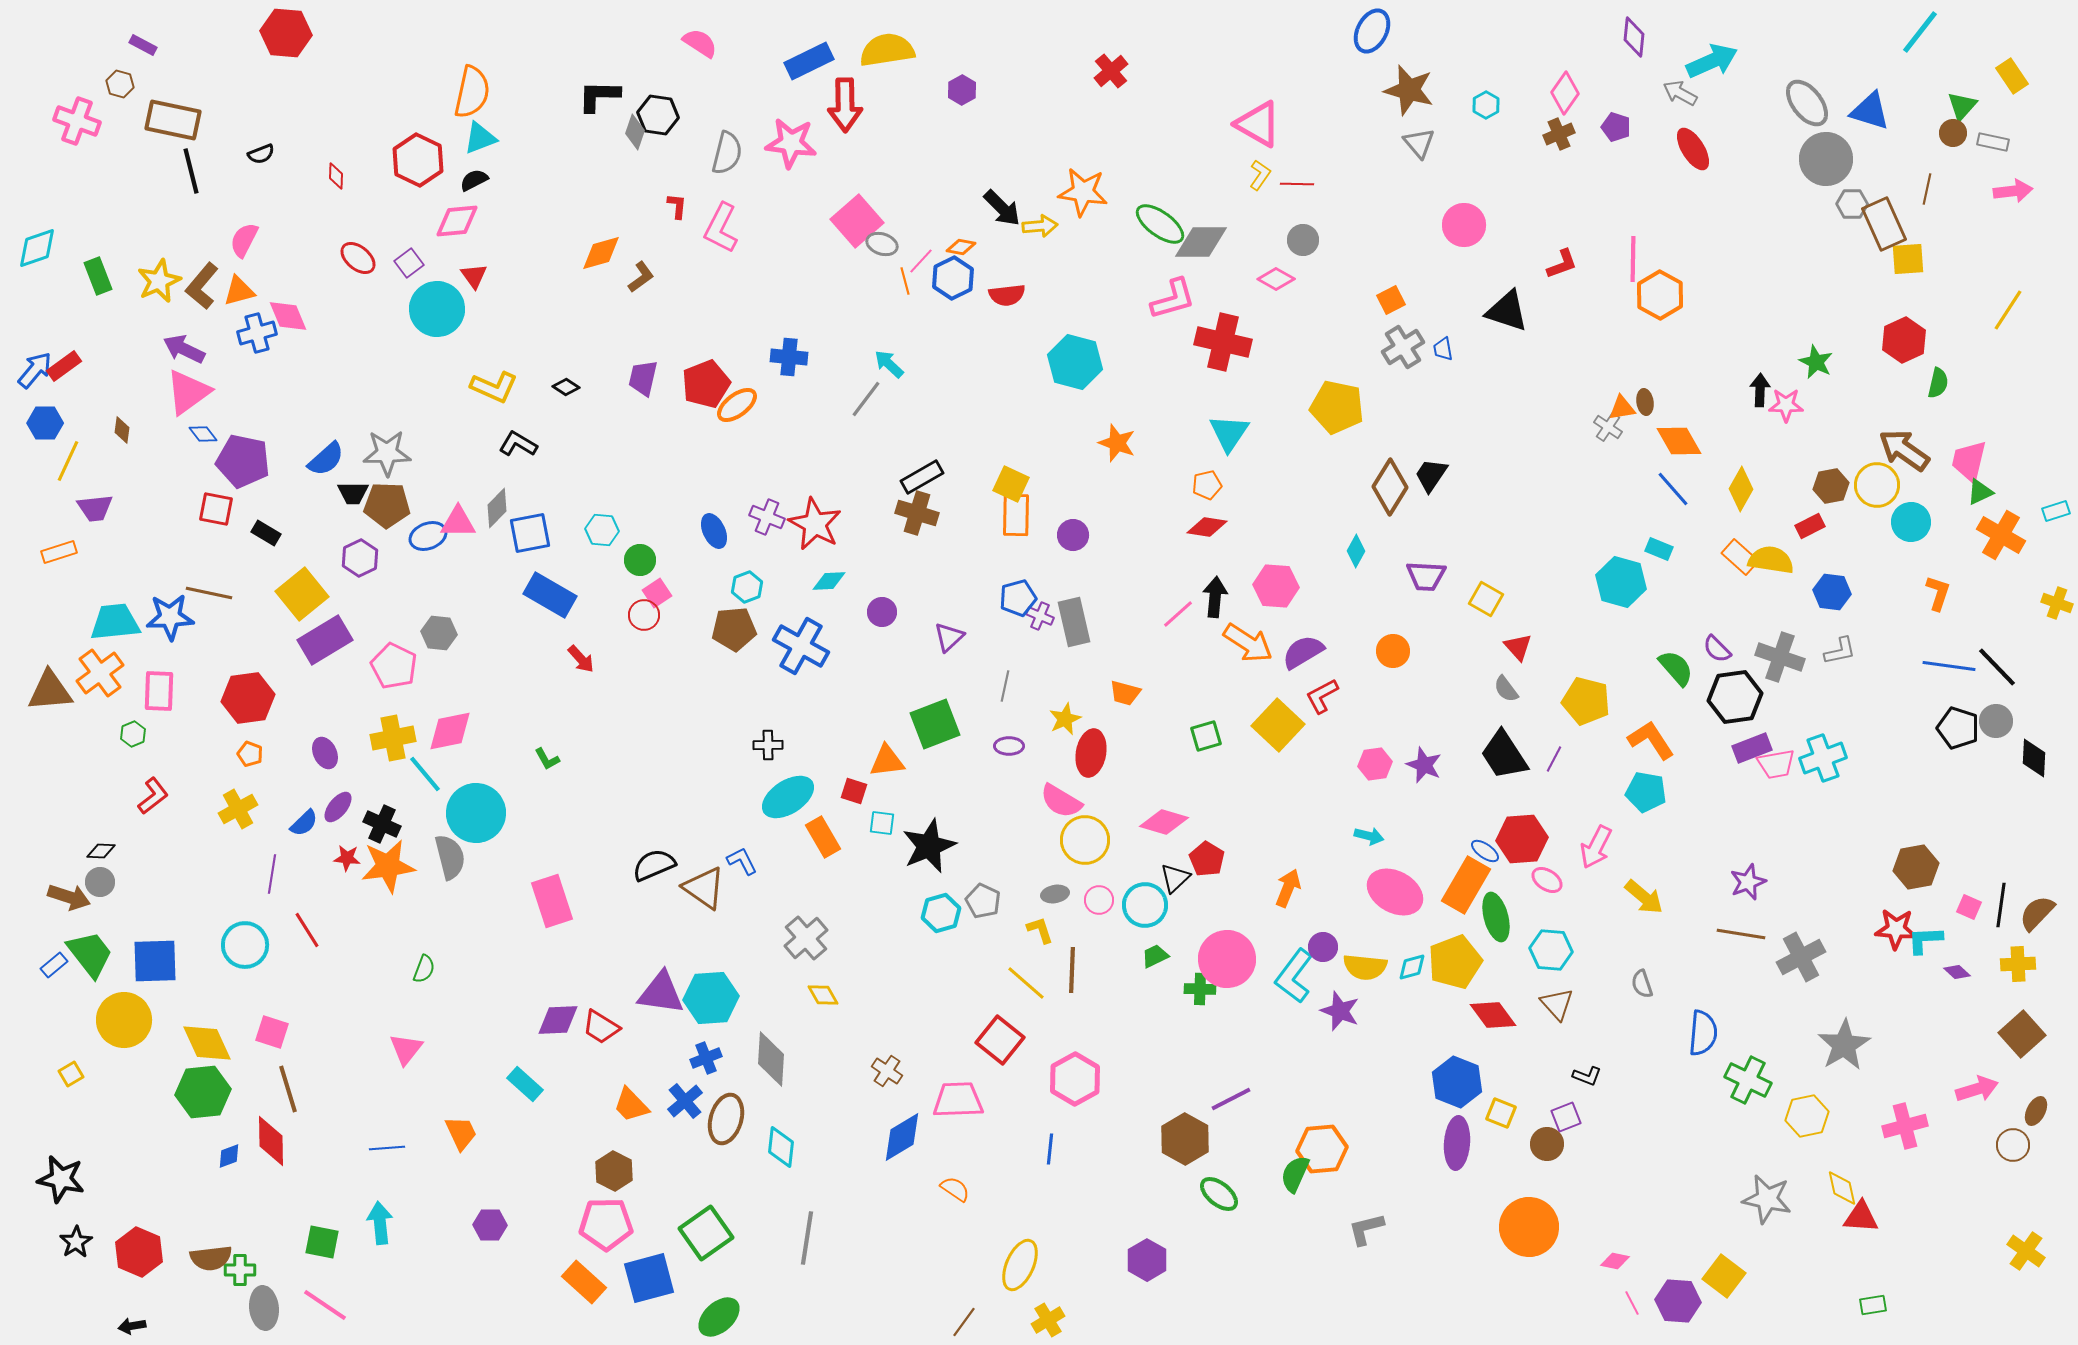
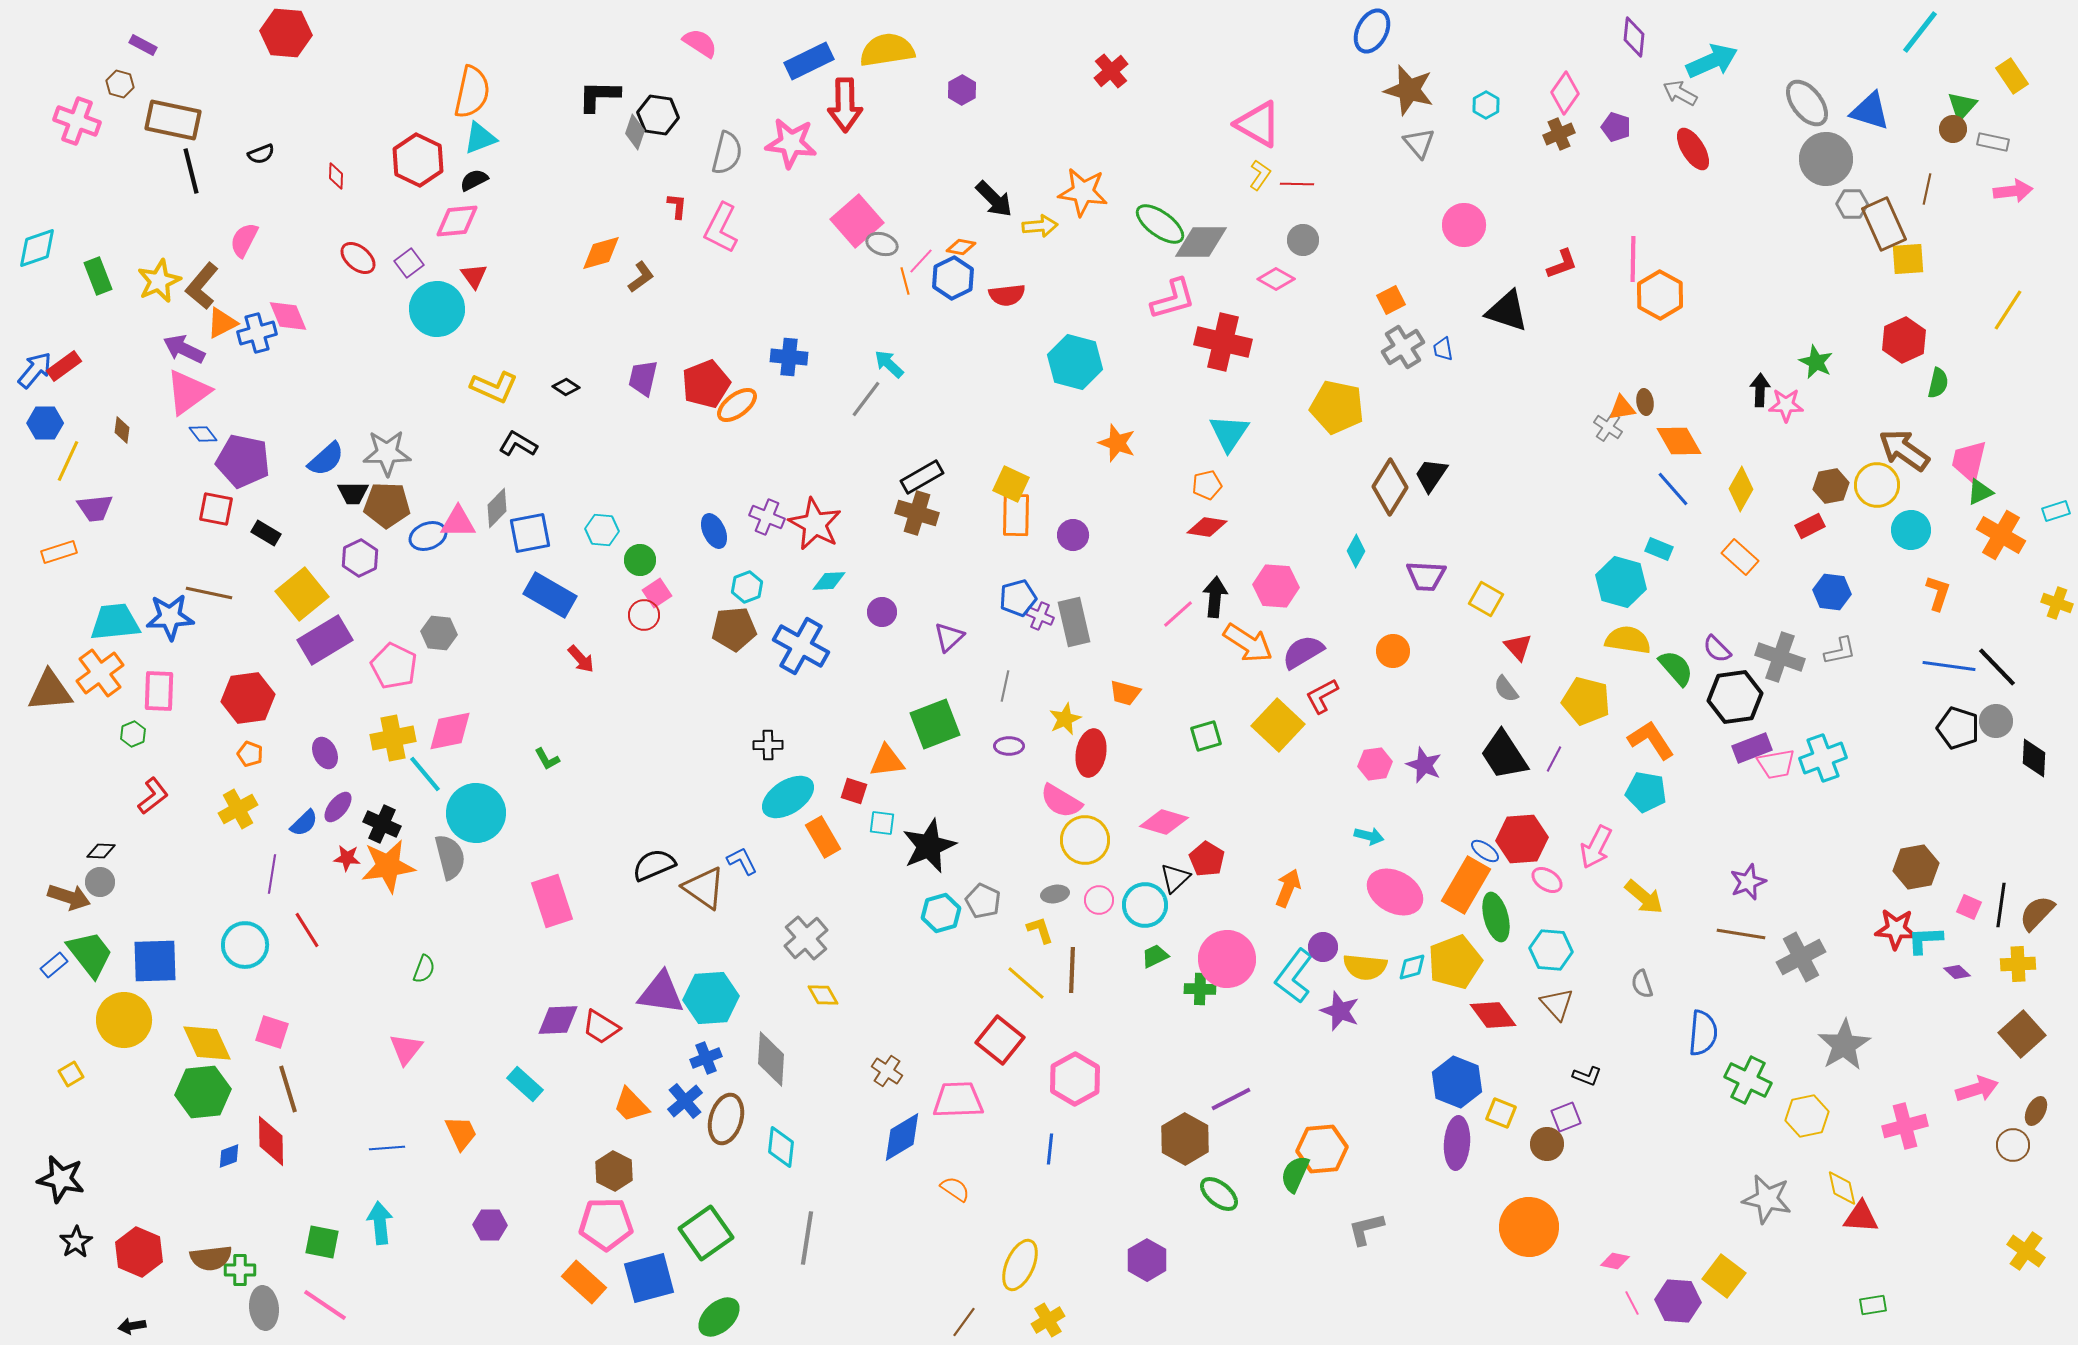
brown circle at (1953, 133): moved 4 px up
black arrow at (1002, 208): moved 8 px left, 9 px up
orange triangle at (239, 291): moved 17 px left, 32 px down; rotated 12 degrees counterclockwise
cyan circle at (1911, 522): moved 8 px down
yellow semicircle at (1771, 560): moved 143 px left, 80 px down
